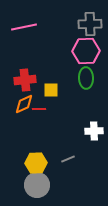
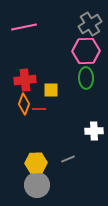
gray cross: rotated 30 degrees counterclockwise
orange diamond: rotated 45 degrees counterclockwise
